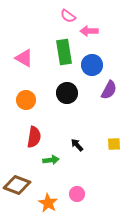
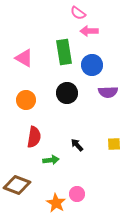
pink semicircle: moved 10 px right, 3 px up
purple semicircle: moved 1 px left, 2 px down; rotated 60 degrees clockwise
orange star: moved 8 px right
